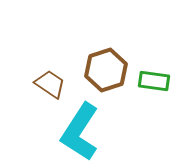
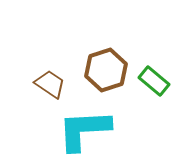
green rectangle: rotated 32 degrees clockwise
cyan L-shape: moved 4 px right, 2 px up; rotated 54 degrees clockwise
